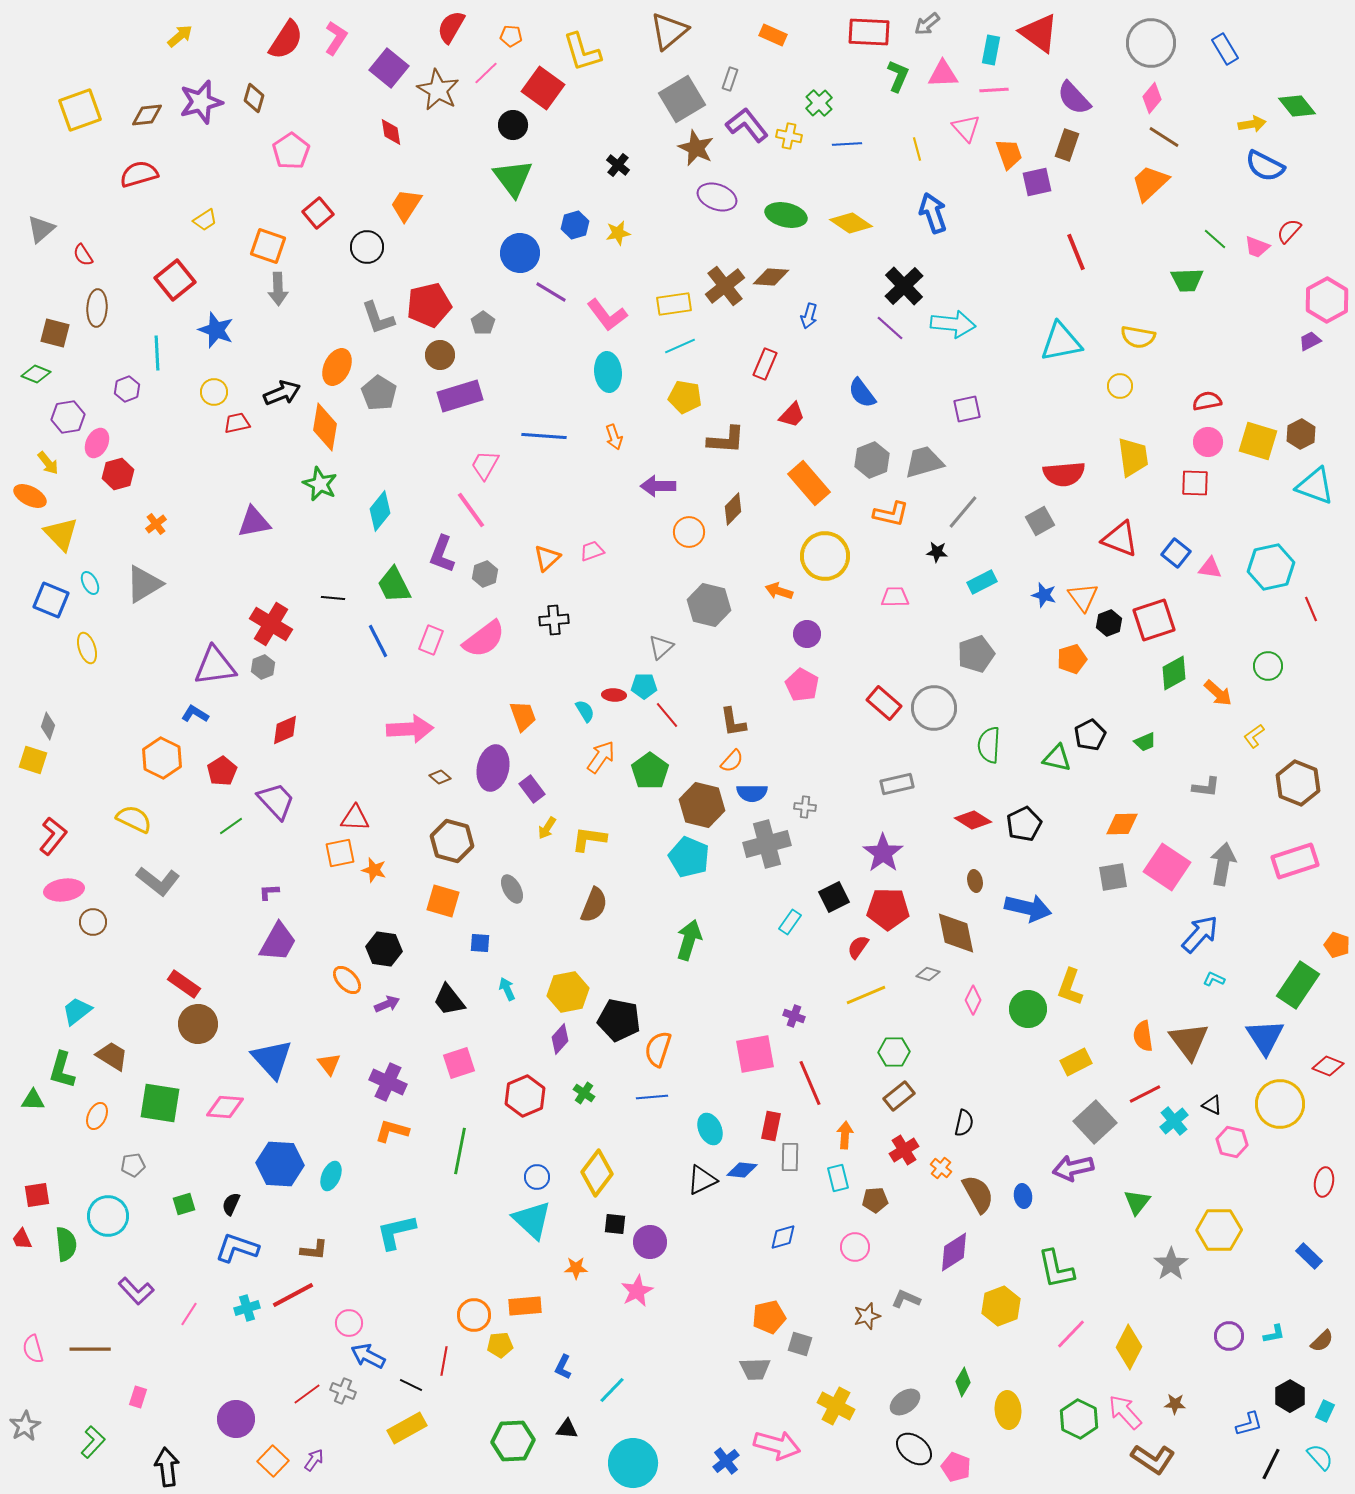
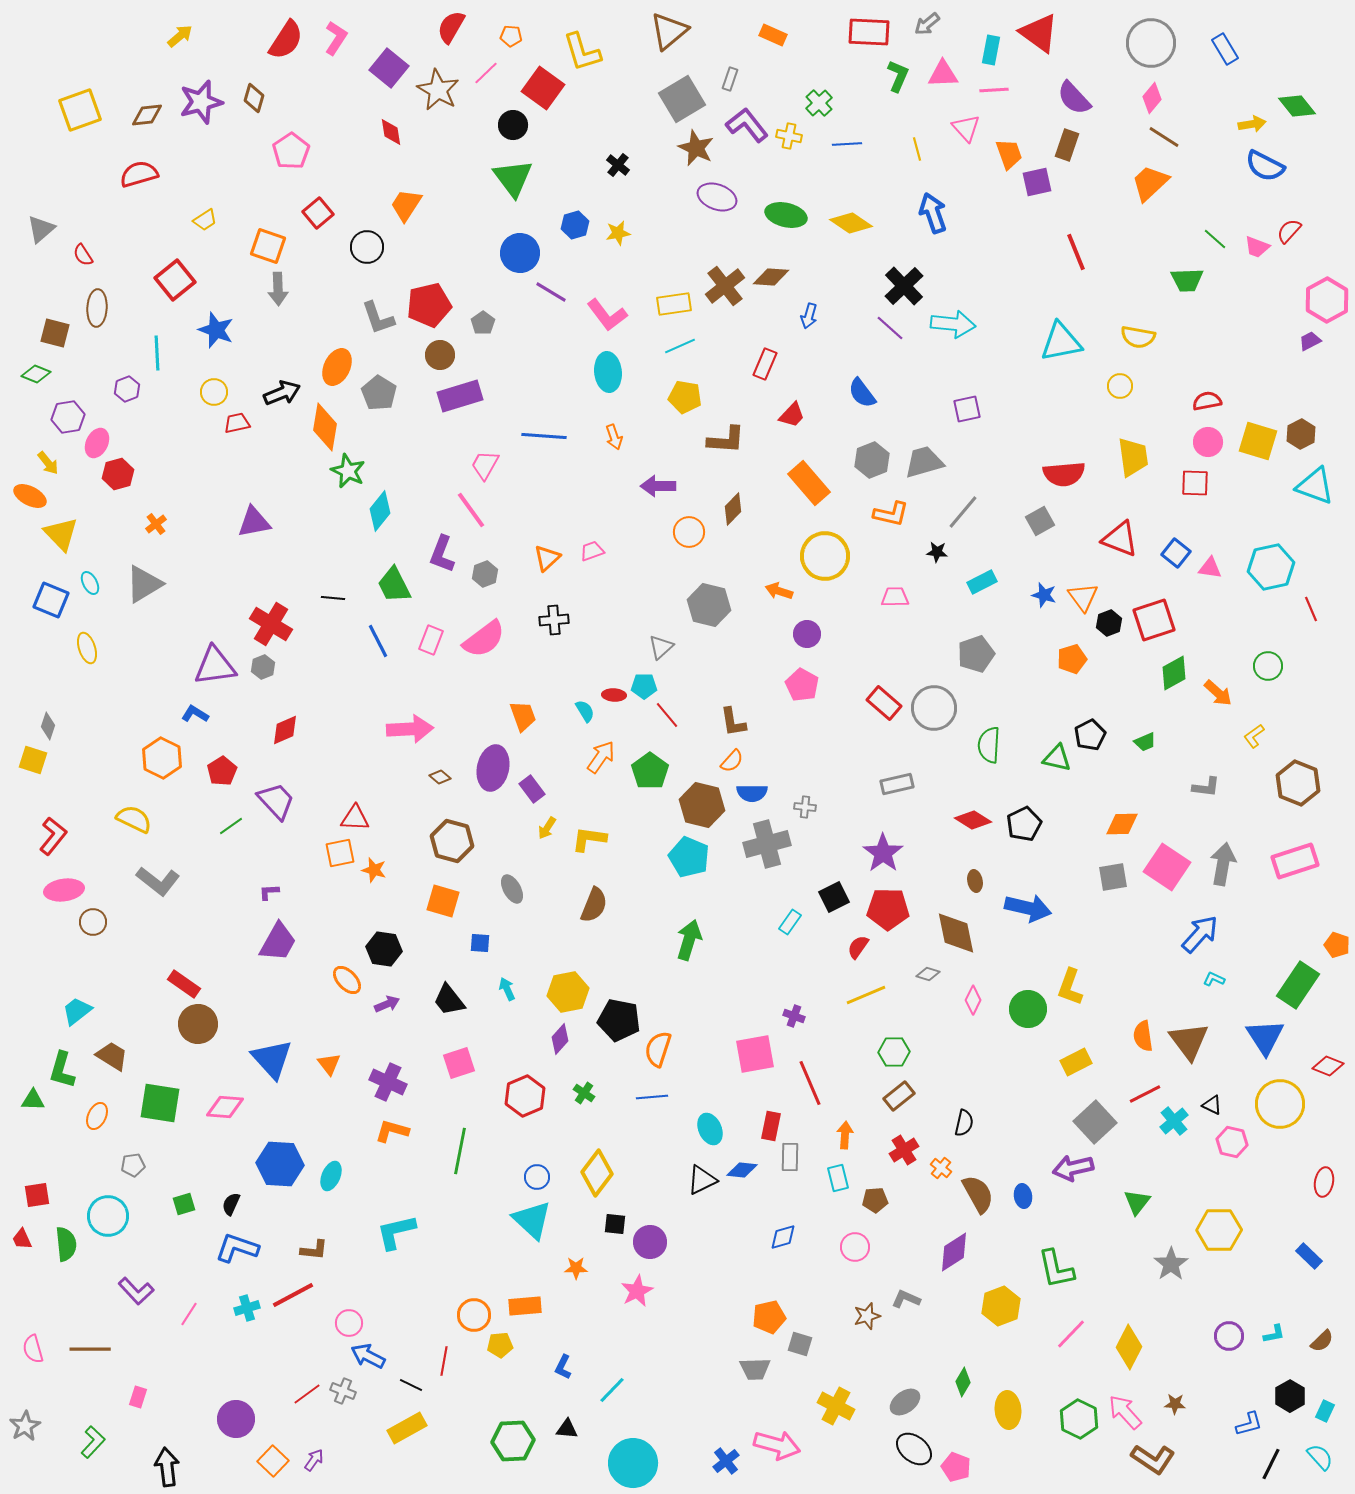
green star at (320, 484): moved 28 px right, 13 px up
